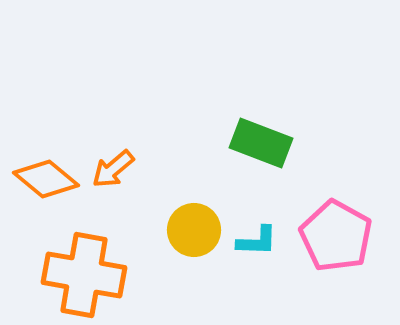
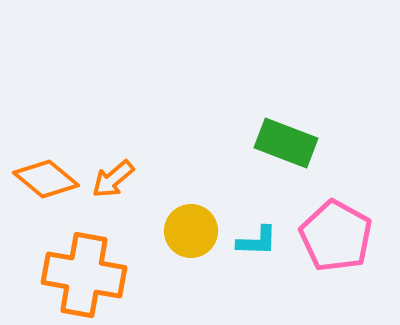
green rectangle: moved 25 px right
orange arrow: moved 10 px down
yellow circle: moved 3 px left, 1 px down
